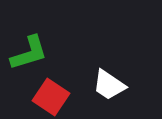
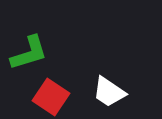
white trapezoid: moved 7 px down
